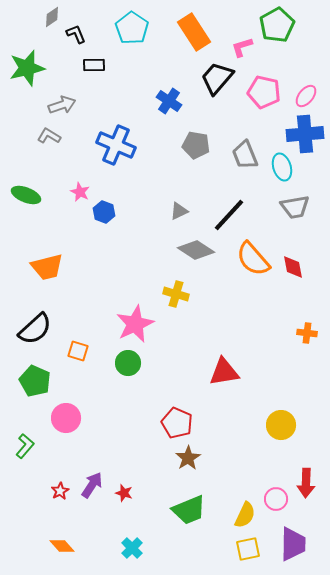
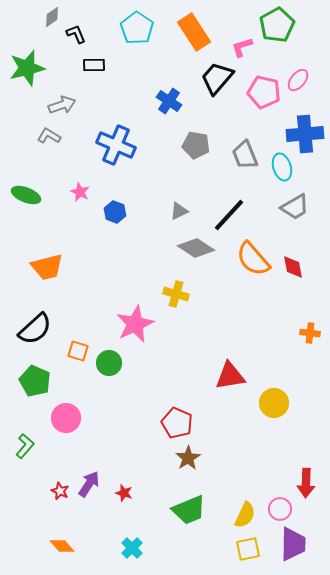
cyan pentagon at (132, 28): moved 5 px right
pink ellipse at (306, 96): moved 8 px left, 16 px up
gray trapezoid at (295, 207): rotated 20 degrees counterclockwise
blue hexagon at (104, 212): moved 11 px right
gray diamond at (196, 250): moved 2 px up
orange cross at (307, 333): moved 3 px right
green circle at (128, 363): moved 19 px left
red triangle at (224, 372): moved 6 px right, 4 px down
yellow circle at (281, 425): moved 7 px left, 22 px up
purple arrow at (92, 485): moved 3 px left, 1 px up
red star at (60, 491): rotated 18 degrees counterclockwise
pink circle at (276, 499): moved 4 px right, 10 px down
